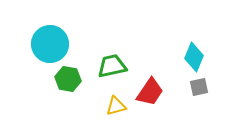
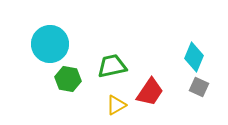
gray square: rotated 36 degrees clockwise
yellow triangle: moved 1 px up; rotated 15 degrees counterclockwise
